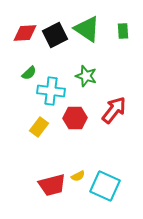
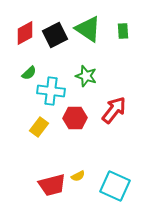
green triangle: moved 1 px right
red diamond: rotated 25 degrees counterclockwise
cyan square: moved 10 px right
